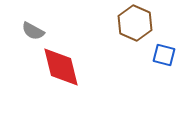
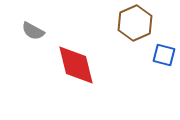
brown hexagon: rotated 12 degrees clockwise
red diamond: moved 15 px right, 2 px up
